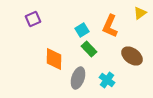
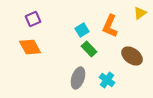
orange diamond: moved 24 px left, 12 px up; rotated 30 degrees counterclockwise
